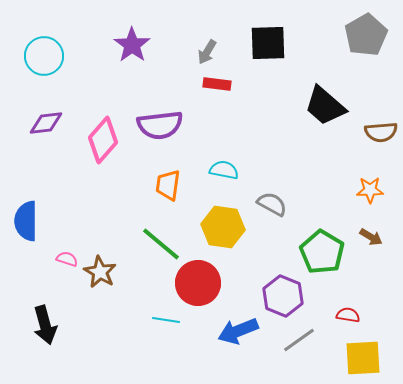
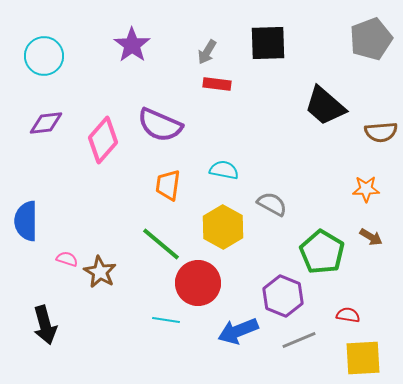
gray pentagon: moved 5 px right, 4 px down; rotated 9 degrees clockwise
purple semicircle: rotated 30 degrees clockwise
orange star: moved 4 px left, 1 px up
yellow hexagon: rotated 21 degrees clockwise
gray line: rotated 12 degrees clockwise
